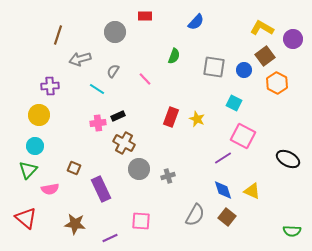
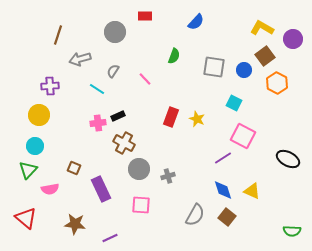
pink square at (141, 221): moved 16 px up
